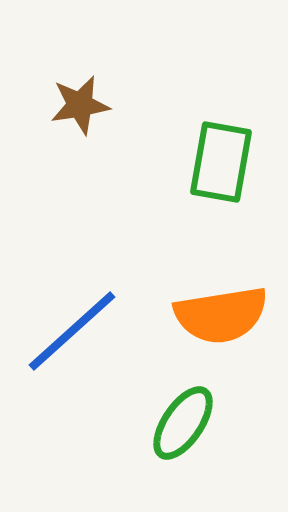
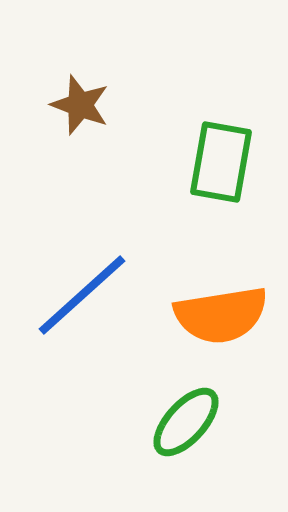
brown star: rotated 30 degrees clockwise
blue line: moved 10 px right, 36 px up
green ellipse: moved 3 px right, 1 px up; rotated 8 degrees clockwise
